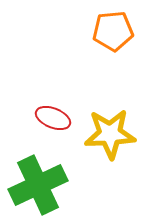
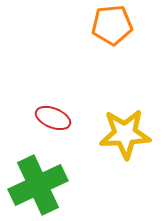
orange pentagon: moved 1 px left, 6 px up
yellow star: moved 15 px right
